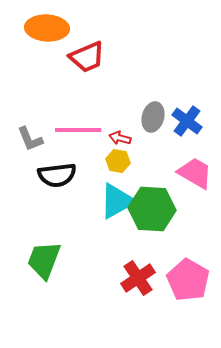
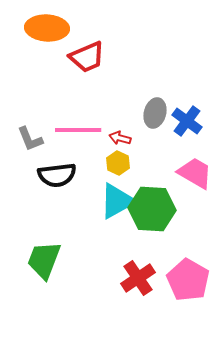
gray ellipse: moved 2 px right, 4 px up
yellow hexagon: moved 2 px down; rotated 15 degrees clockwise
